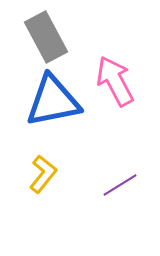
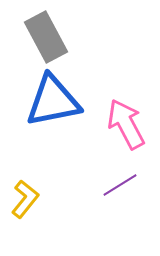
pink arrow: moved 11 px right, 43 px down
yellow L-shape: moved 18 px left, 25 px down
